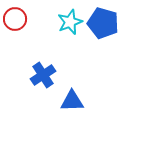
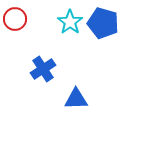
cyan star: rotated 15 degrees counterclockwise
blue cross: moved 6 px up
blue triangle: moved 4 px right, 2 px up
